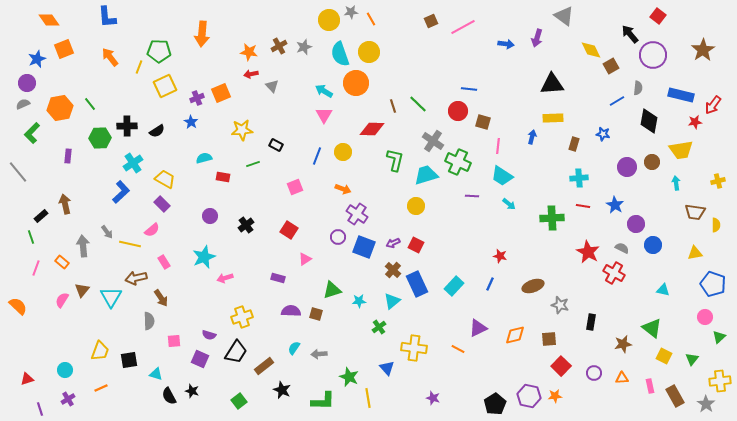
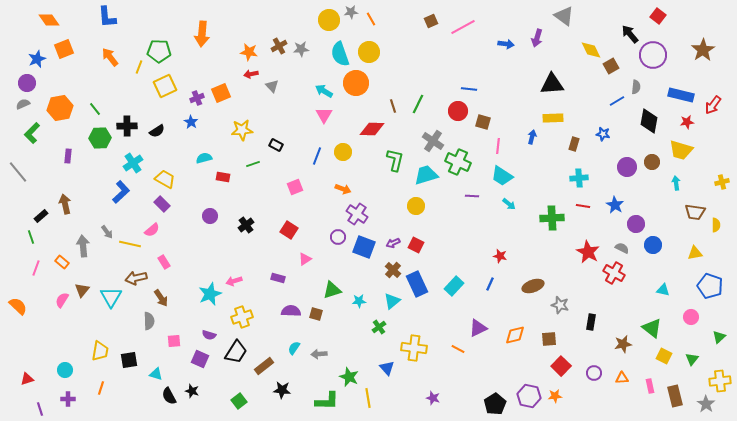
gray star at (304, 47): moved 3 px left, 2 px down; rotated 14 degrees clockwise
gray semicircle at (638, 88): moved 2 px left, 1 px up
green line at (90, 104): moved 5 px right, 5 px down
green line at (418, 104): rotated 72 degrees clockwise
red star at (695, 122): moved 8 px left
yellow trapezoid at (681, 150): rotated 25 degrees clockwise
yellow cross at (718, 181): moved 4 px right, 1 px down
cyan star at (204, 257): moved 6 px right, 37 px down
pink arrow at (225, 278): moved 9 px right, 3 px down
blue pentagon at (713, 284): moved 3 px left, 2 px down
pink circle at (705, 317): moved 14 px left
yellow trapezoid at (100, 351): rotated 10 degrees counterclockwise
orange line at (101, 388): rotated 48 degrees counterclockwise
black star at (282, 390): rotated 18 degrees counterclockwise
brown rectangle at (675, 396): rotated 15 degrees clockwise
purple cross at (68, 399): rotated 32 degrees clockwise
green L-shape at (323, 401): moved 4 px right
